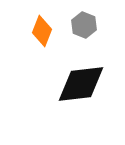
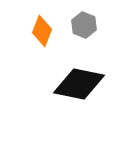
black diamond: moved 2 px left; rotated 18 degrees clockwise
